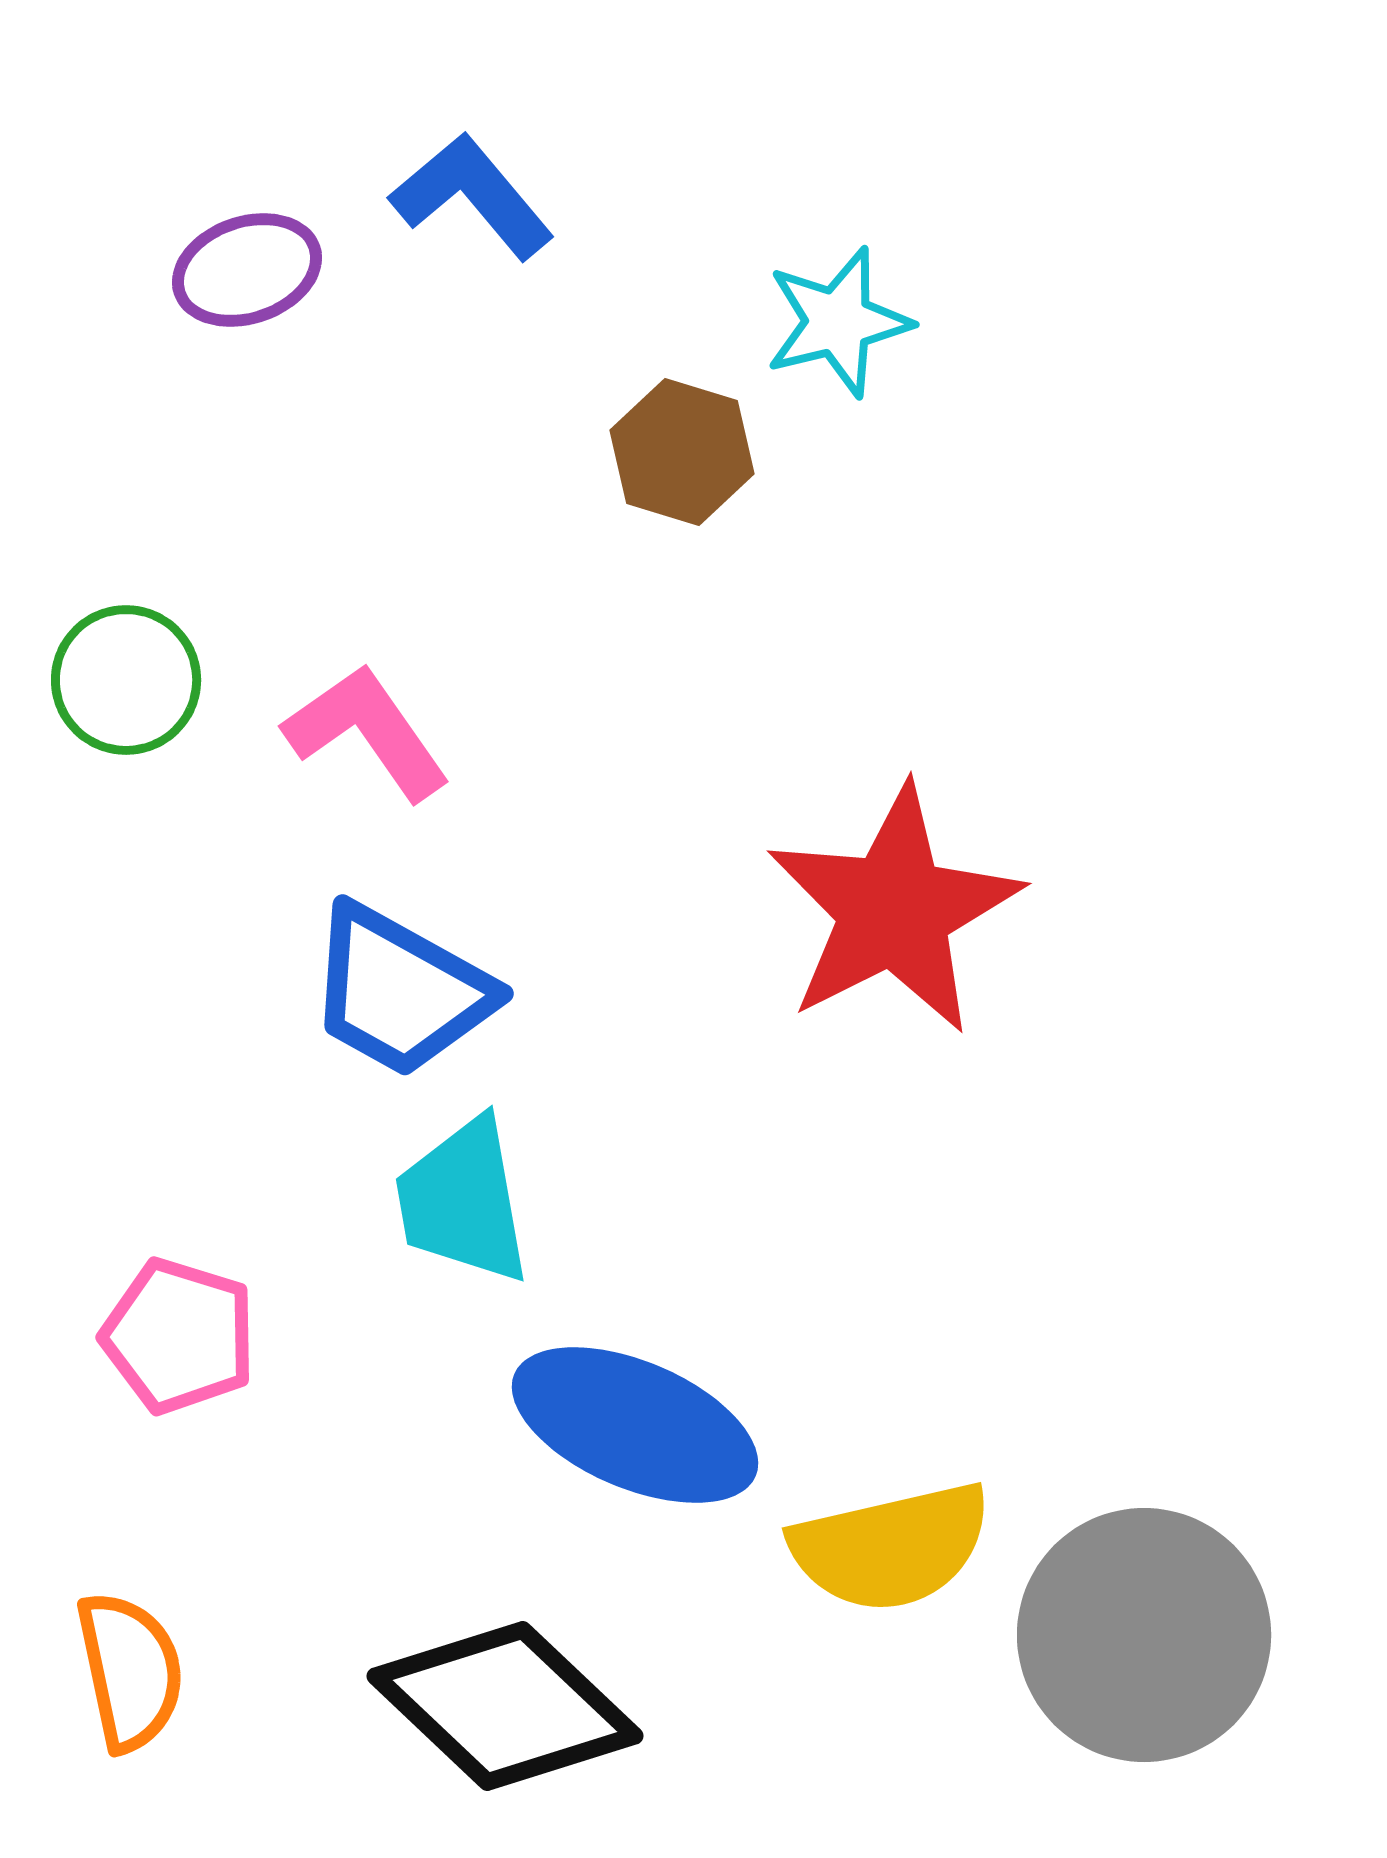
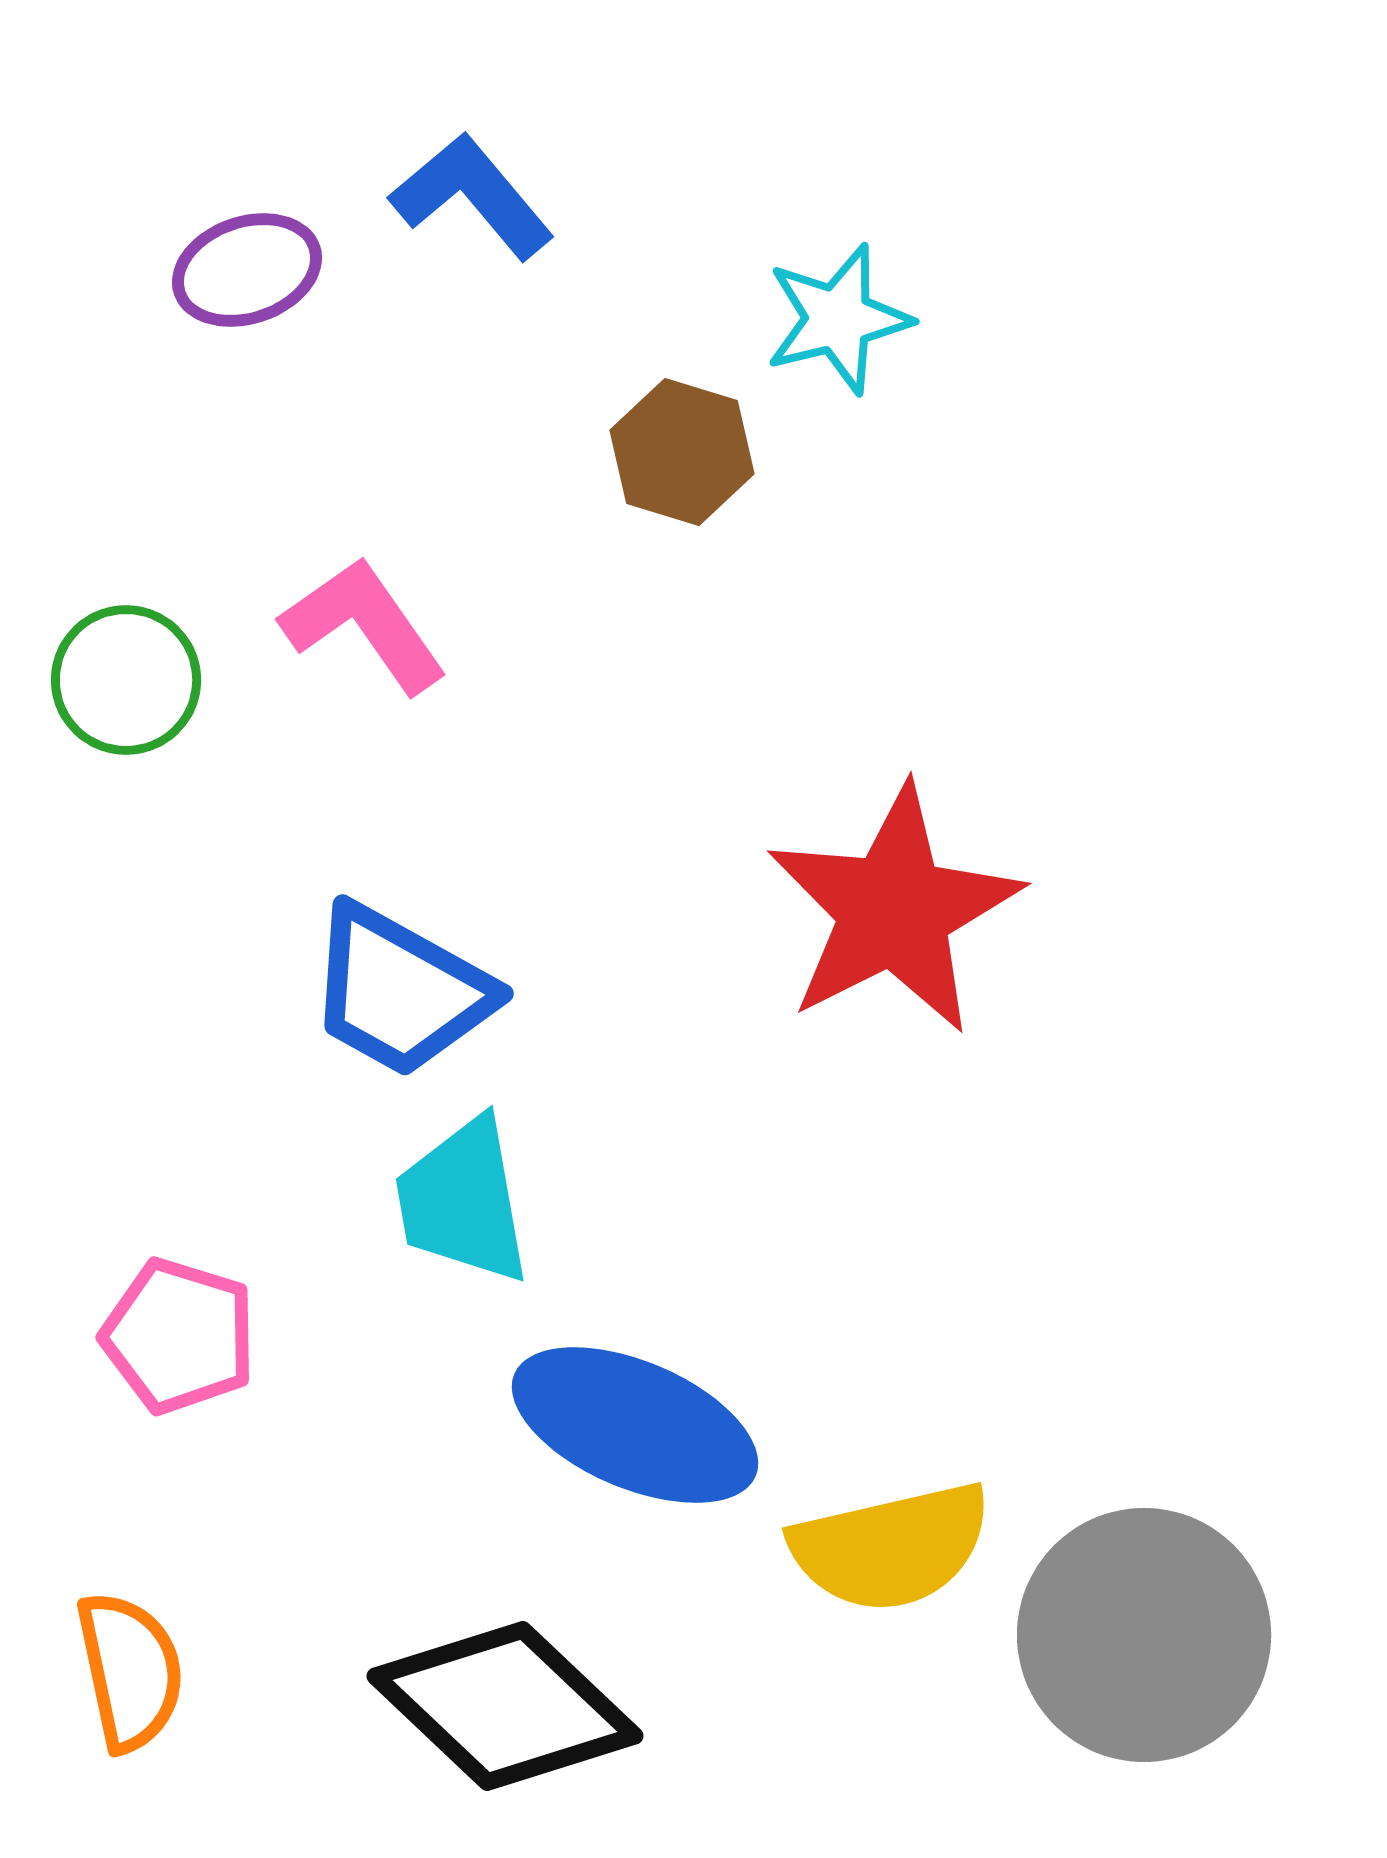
cyan star: moved 3 px up
pink L-shape: moved 3 px left, 107 px up
